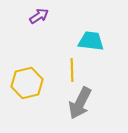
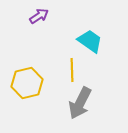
cyan trapezoid: moved 1 px left; rotated 28 degrees clockwise
